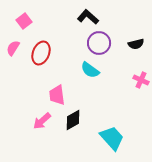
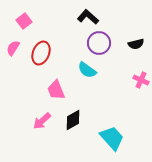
cyan semicircle: moved 3 px left
pink trapezoid: moved 1 px left, 5 px up; rotated 15 degrees counterclockwise
